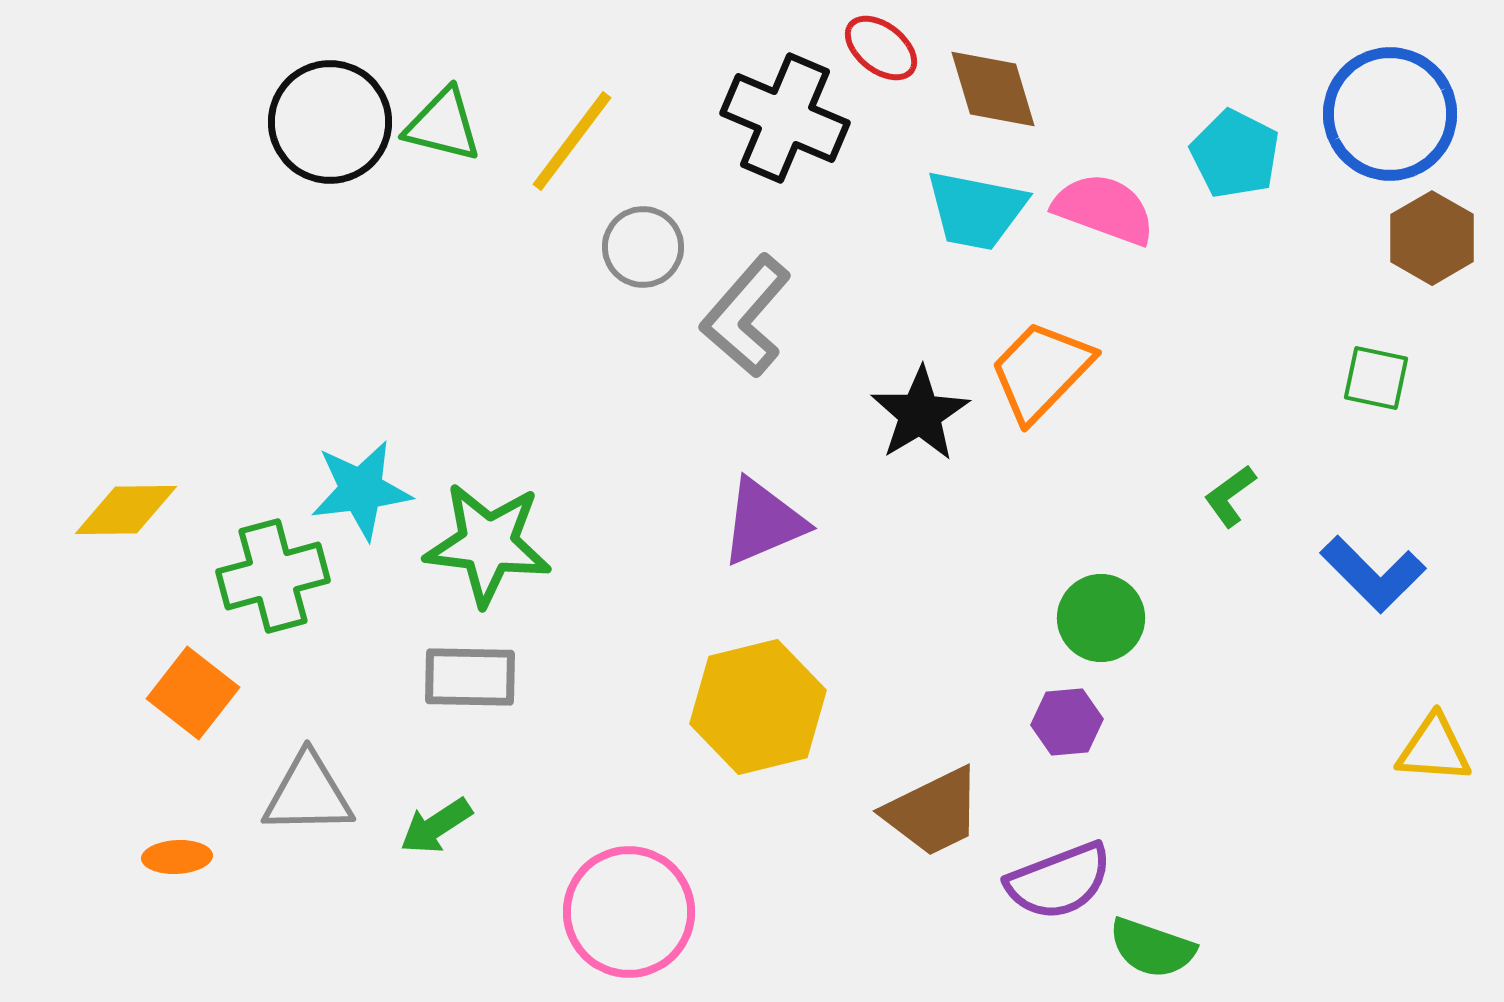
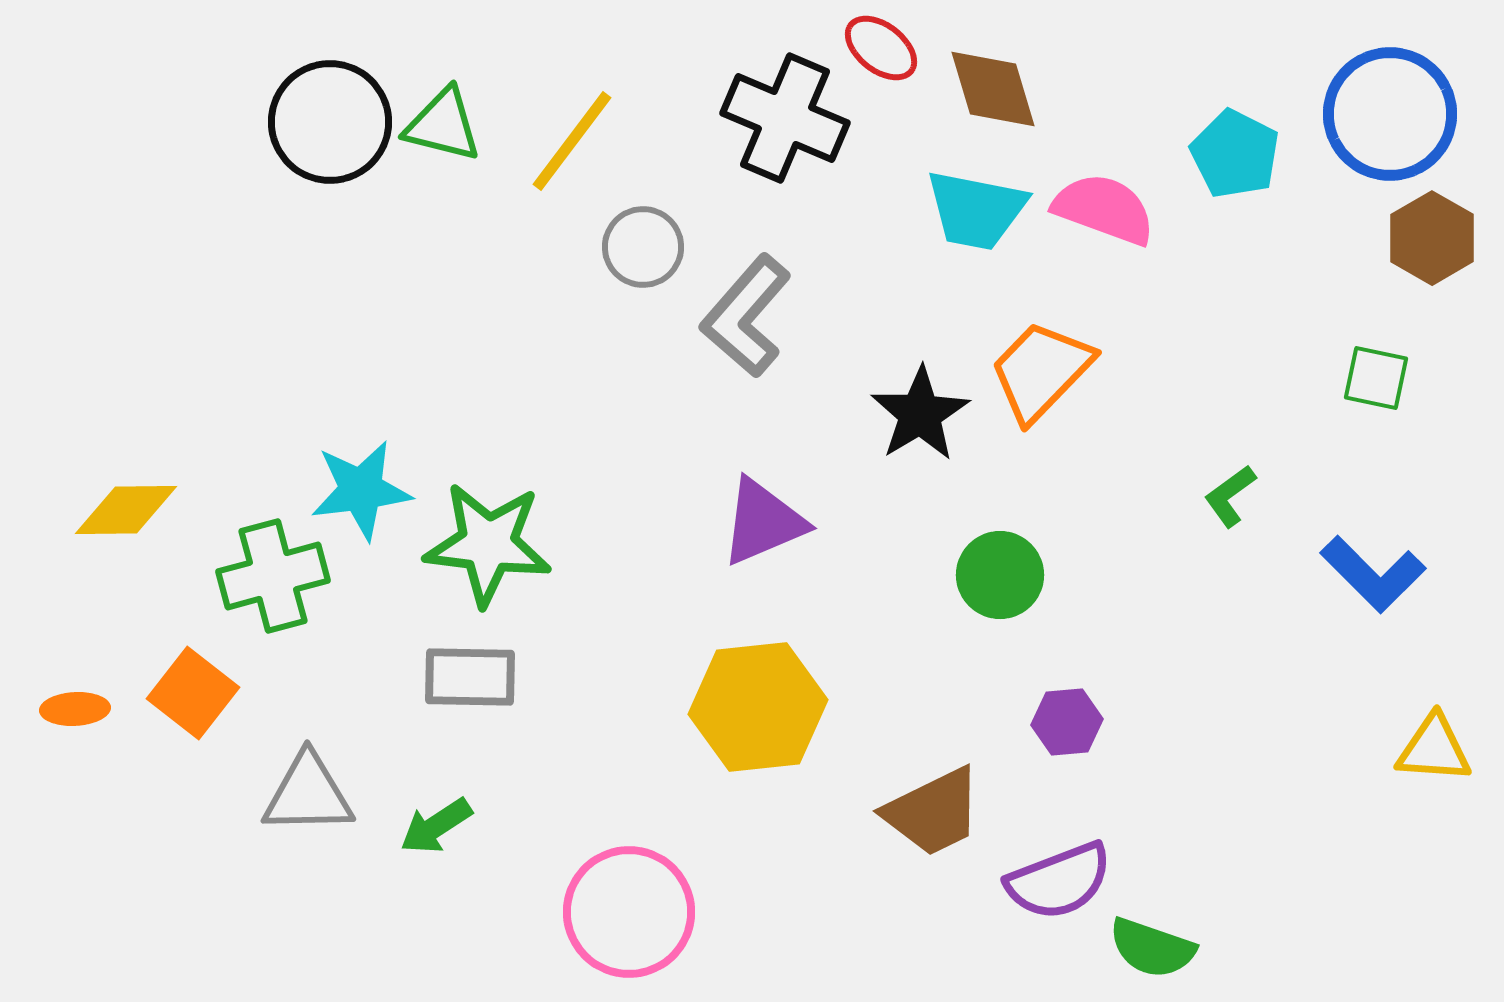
green circle: moved 101 px left, 43 px up
yellow hexagon: rotated 8 degrees clockwise
orange ellipse: moved 102 px left, 148 px up
